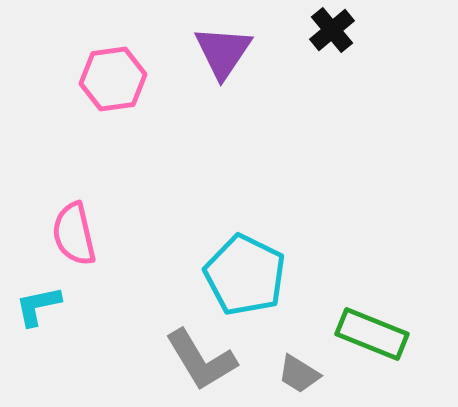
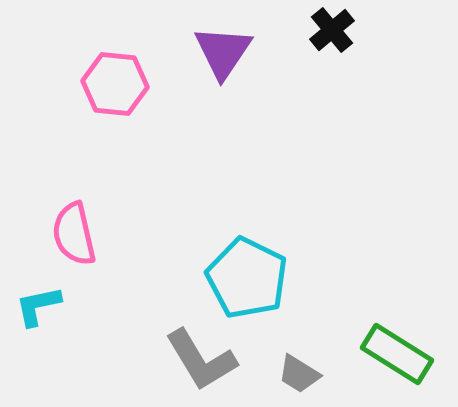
pink hexagon: moved 2 px right, 5 px down; rotated 14 degrees clockwise
cyan pentagon: moved 2 px right, 3 px down
green rectangle: moved 25 px right, 20 px down; rotated 10 degrees clockwise
